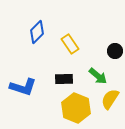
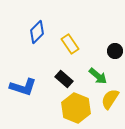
black rectangle: rotated 42 degrees clockwise
